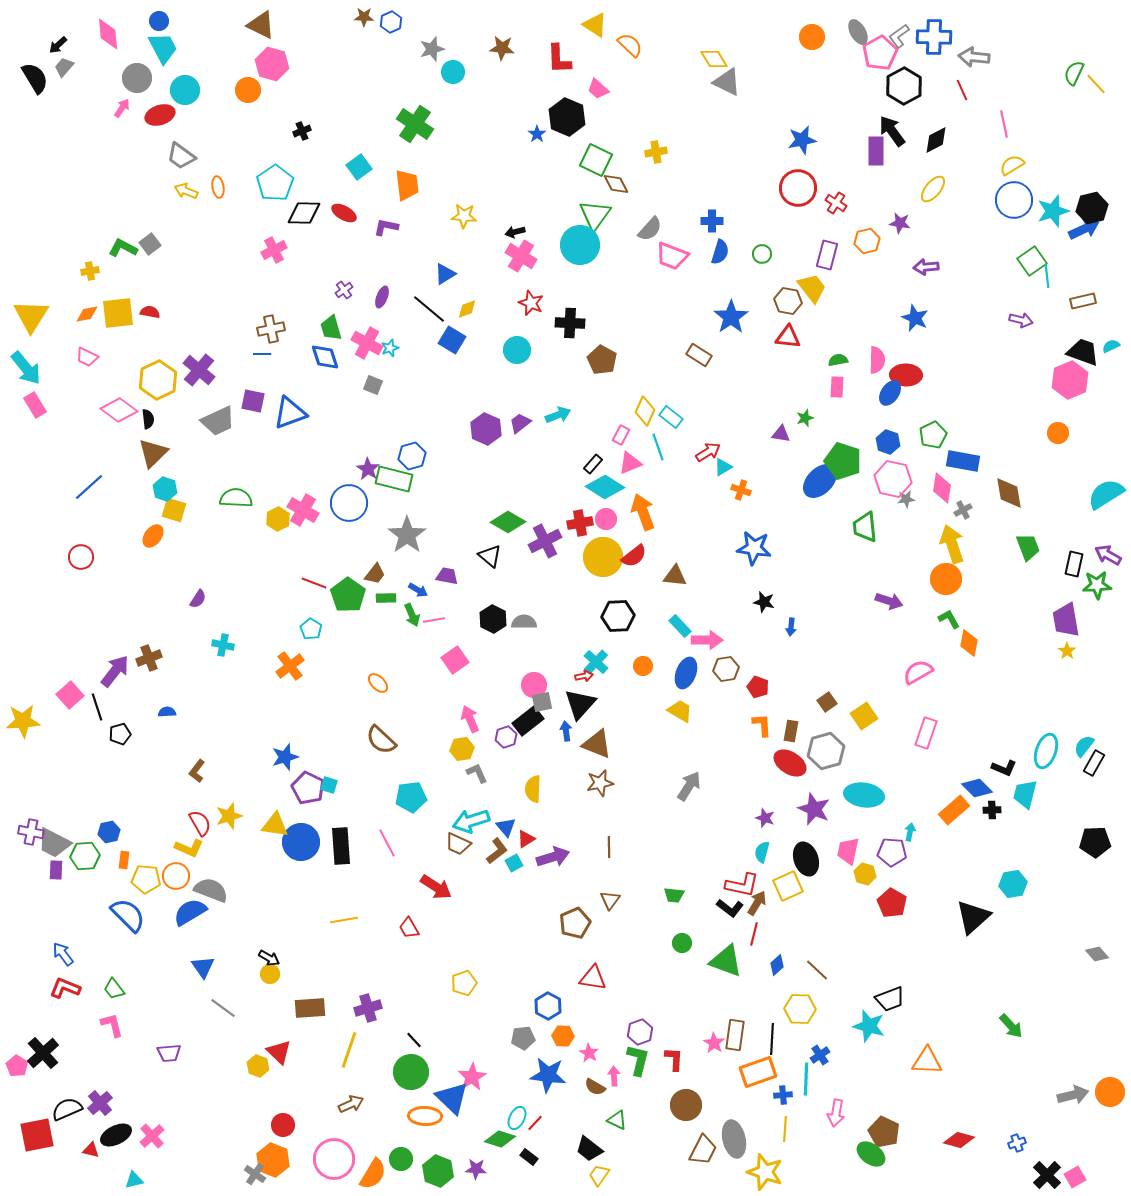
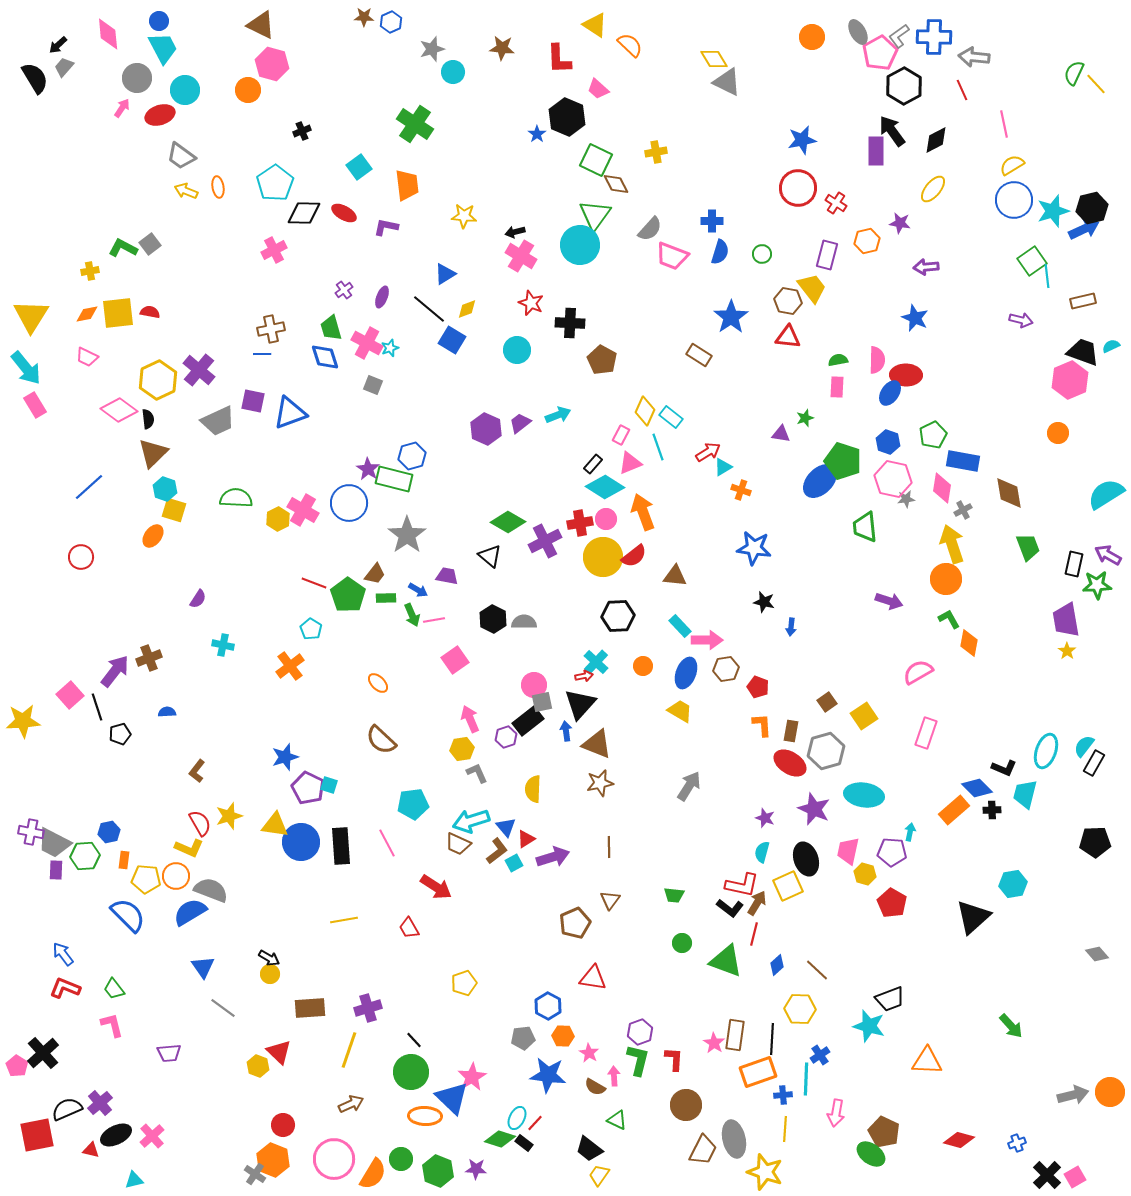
cyan pentagon at (411, 797): moved 2 px right, 7 px down
black rectangle at (529, 1157): moved 5 px left, 14 px up
